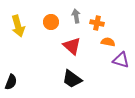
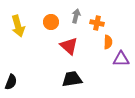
gray arrow: rotated 24 degrees clockwise
orange semicircle: rotated 80 degrees clockwise
red triangle: moved 3 px left
purple triangle: moved 1 px up; rotated 18 degrees counterclockwise
black trapezoid: rotated 135 degrees clockwise
